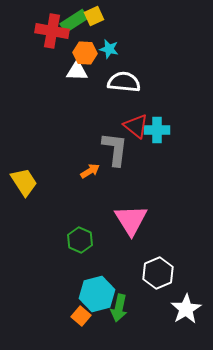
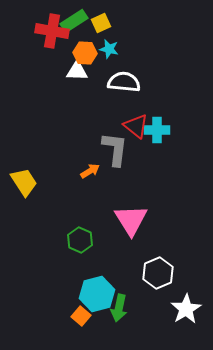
yellow square: moved 7 px right, 7 px down
